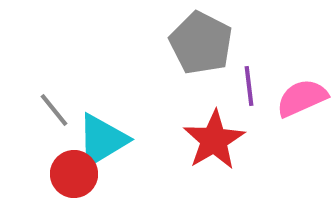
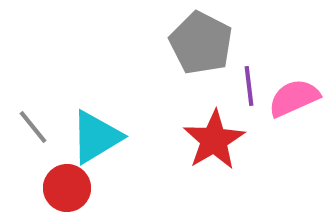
pink semicircle: moved 8 px left
gray line: moved 21 px left, 17 px down
cyan triangle: moved 6 px left, 3 px up
red circle: moved 7 px left, 14 px down
